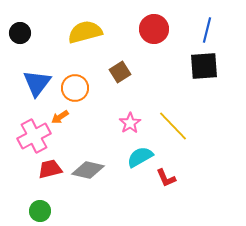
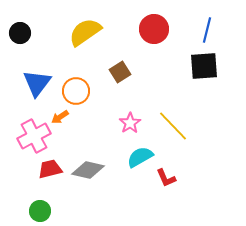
yellow semicircle: rotated 20 degrees counterclockwise
orange circle: moved 1 px right, 3 px down
